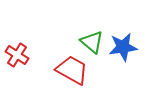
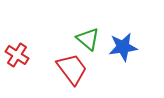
green triangle: moved 4 px left, 3 px up
red trapezoid: moved 1 px up; rotated 24 degrees clockwise
